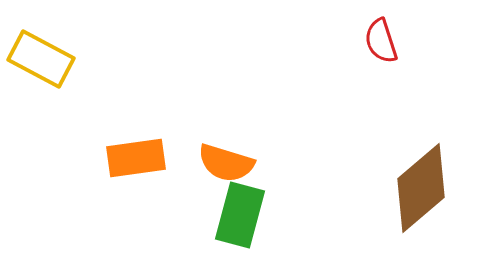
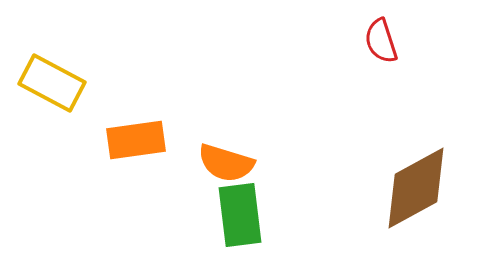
yellow rectangle: moved 11 px right, 24 px down
orange rectangle: moved 18 px up
brown diamond: moved 5 px left; rotated 12 degrees clockwise
green rectangle: rotated 22 degrees counterclockwise
